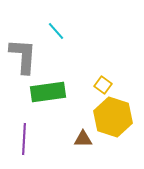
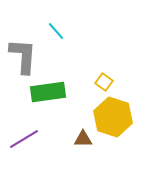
yellow square: moved 1 px right, 3 px up
purple line: rotated 56 degrees clockwise
